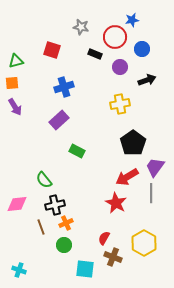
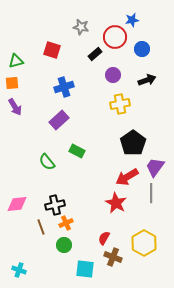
black rectangle: rotated 64 degrees counterclockwise
purple circle: moved 7 px left, 8 px down
green semicircle: moved 3 px right, 18 px up
